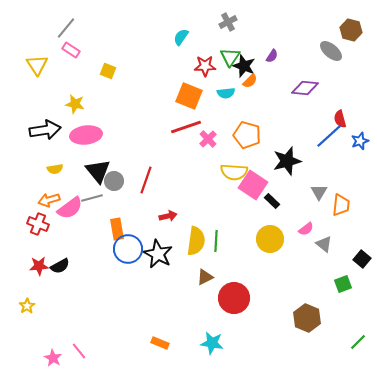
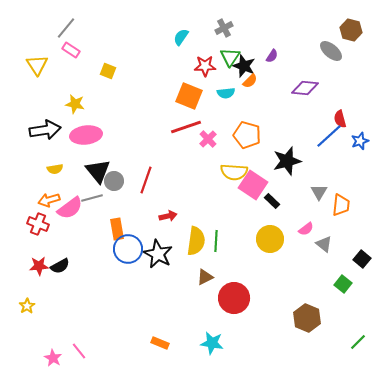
gray cross at (228, 22): moved 4 px left, 6 px down
green square at (343, 284): rotated 30 degrees counterclockwise
